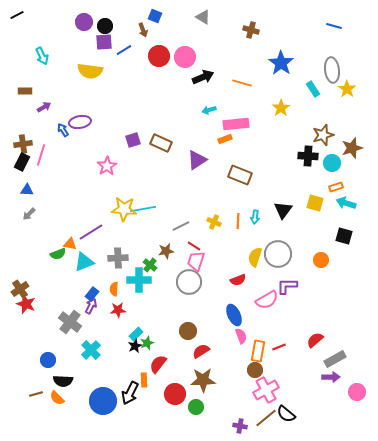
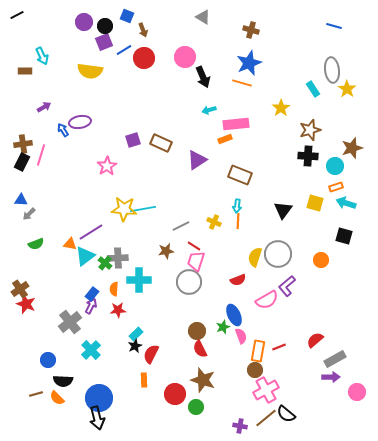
blue square at (155, 16): moved 28 px left
purple square at (104, 42): rotated 18 degrees counterclockwise
red circle at (159, 56): moved 15 px left, 2 px down
blue star at (281, 63): moved 32 px left; rotated 15 degrees clockwise
black arrow at (203, 77): rotated 90 degrees clockwise
brown rectangle at (25, 91): moved 20 px up
brown star at (323, 135): moved 13 px left, 5 px up
cyan circle at (332, 163): moved 3 px right, 3 px down
blue triangle at (27, 190): moved 6 px left, 10 px down
cyan arrow at (255, 217): moved 18 px left, 11 px up
green semicircle at (58, 254): moved 22 px left, 10 px up
cyan triangle at (84, 262): moved 1 px right, 6 px up; rotated 15 degrees counterclockwise
green cross at (150, 265): moved 45 px left, 2 px up
purple L-shape at (287, 286): rotated 40 degrees counterclockwise
gray cross at (70, 322): rotated 15 degrees clockwise
brown circle at (188, 331): moved 9 px right
green star at (147, 343): moved 76 px right, 16 px up
red semicircle at (201, 351): moved 1 px left, 2 px up; rotated 84 degrees counterclockwise
red semicircle at (158, 364): moved 7 px left, 10 px up; rotated 12 degrees counterclockwise
brown star at (203, 380): rotated 20 degrees clockwise
black arrow at (130, 393): moved 33 px left, 25 px down; rotated 40 degrees counterclockwise
blue circle at (103, 401): moved 4 px left, 3 px up
